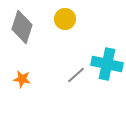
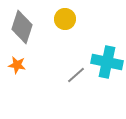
cyan cross: moved 2 px up
orange star: moved 5 px left, 14 px up
